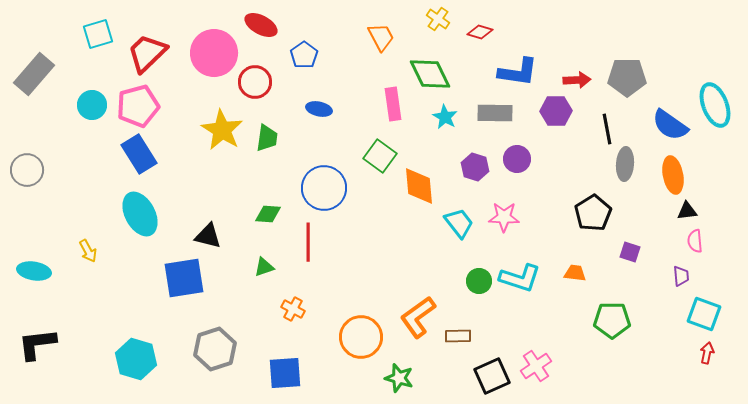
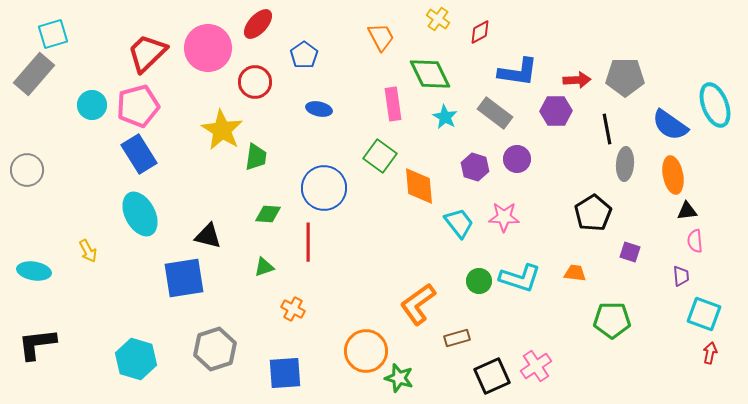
red ellipse at (261, 25): moved 3 px left, 1 px up; rotated 76 degrees counterclockwise
red diamond at (480, 32): rotated 45 degrees counterclockwise
cyan square at (98, 34): moved 45 px left
pink circle at (214, 53): moved 6 px left, 5 px up
gray pentagon at (627, 77): moved 2 px left
gray rectangle at (495, 113): rotated 36 degrees clockwise
green trapezoid at (267, 138): moved 11 px left, 19 px down
orange L-shape at (418, 317): moved 13 px up
brown rectangle at (458, 336): moved 1 px left, 2 px down; rotated 15 degrees counterclockwise
orange circle at (361, 337): moved 5 px right, 14 px down
red arrow at (707, 353): moved 3 px right
